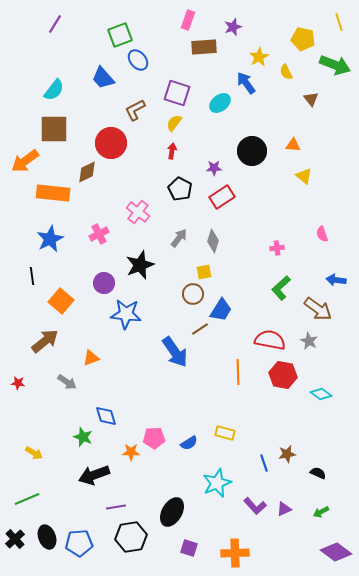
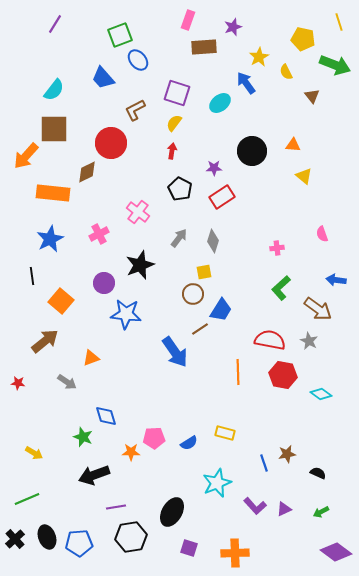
brown triangle at (311, 99): moved 1 px right, 3 px up
orange arrow at (25, 161): moved 1 px right, 5 px up; rotated 12 degrees counterclockwise
